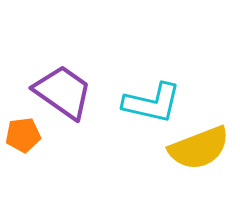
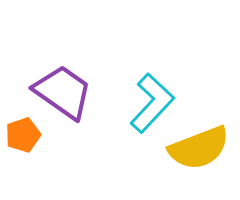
cyan L-shape: rotated 60 degrees counterclockwise
orange pentagon: rotated 12 degrees counterclockwise
